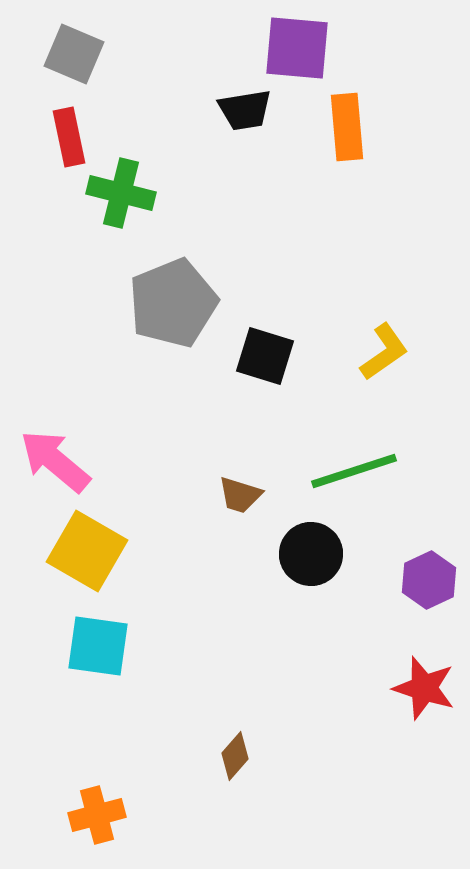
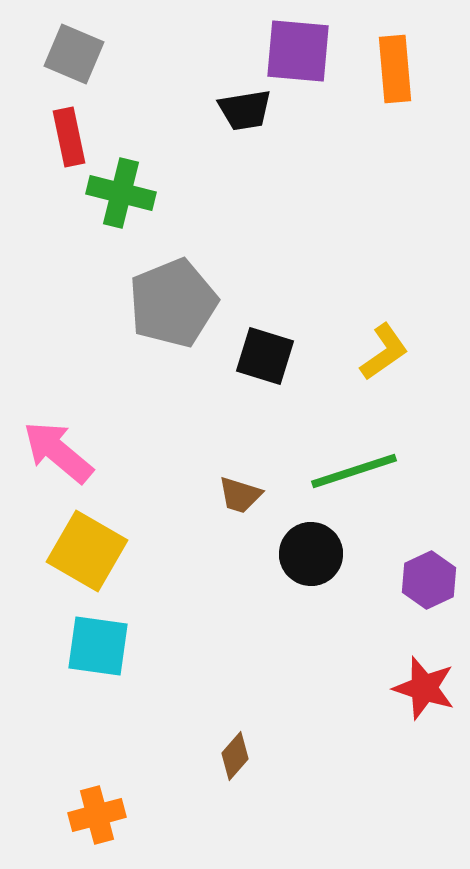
purple square: moved 1 px right, 3 px down
orange rectangle: moved 48 px right, 58 px up
pink arrow: moved 3 px right, 9 px up
